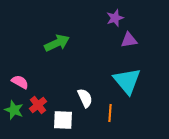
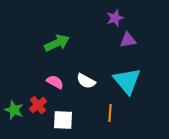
purple triangle: moved 1 px left
pink semicircle: moved 35 px right
white semicircle: moved 1 px right, 17 px up; rotated 144 degrees clockwise
